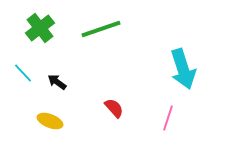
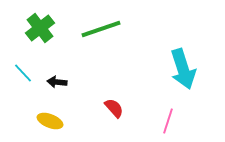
black arrow: rotated 30 degrees counterclockwise
pink line: moved 3 px down
